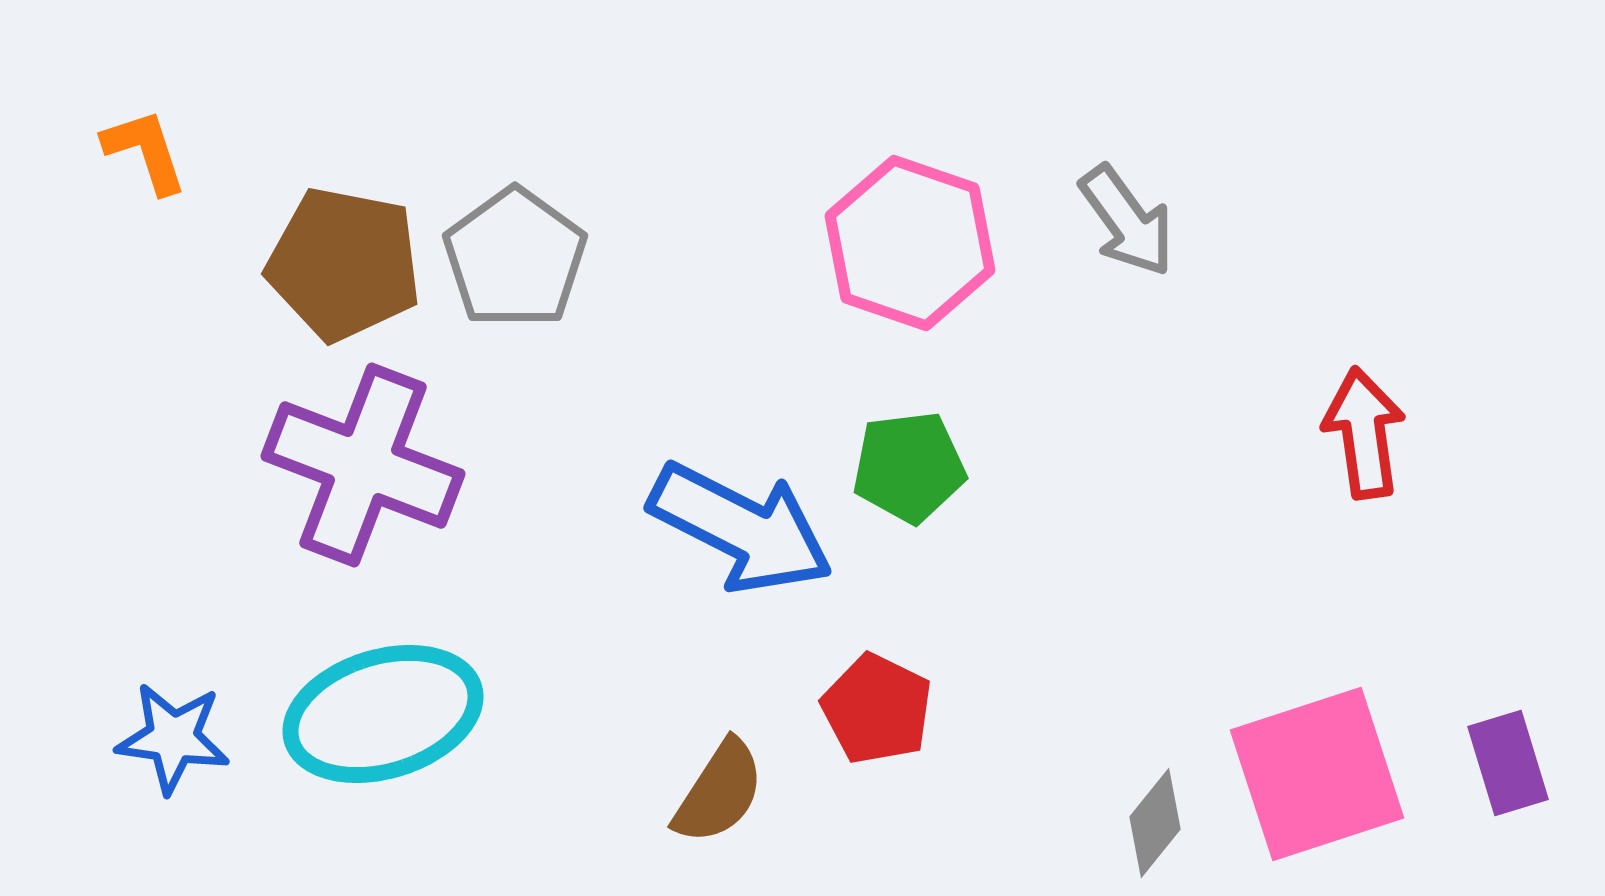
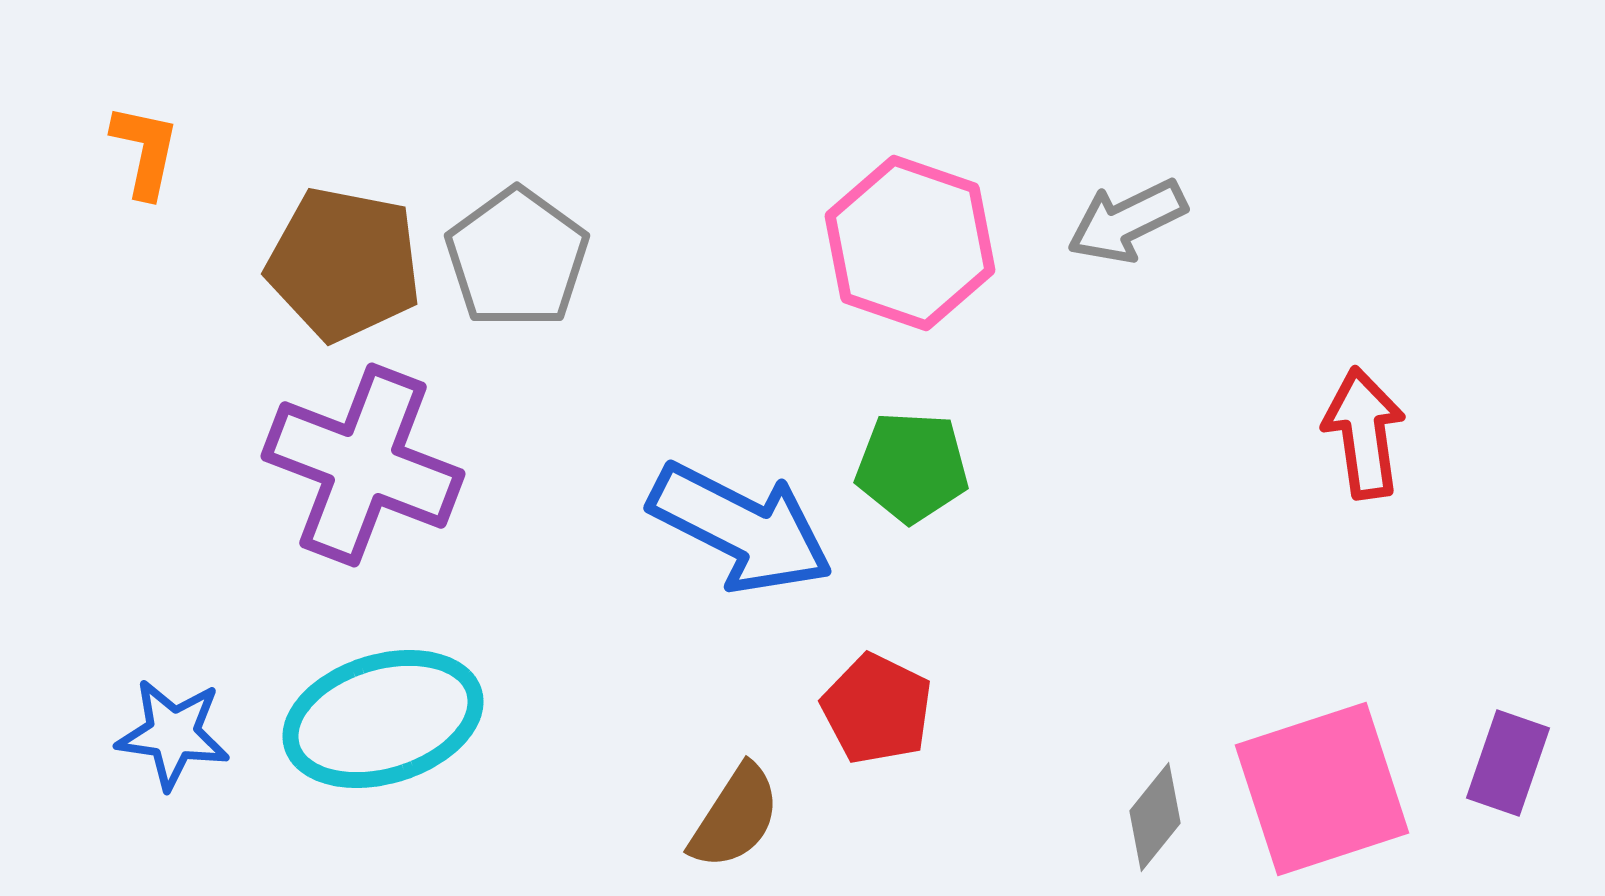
orange L-shape: rotated 30 degrees clockwise
gray arrow: rotated 100 degrees clockwise
gray pentagon: moved 2 px right
green pentagon: moved 3 px right; rotated 10 degrees clockwise
cyan ellipse: moved 5 px down
blue star: moved 4 px up
purple rectangle: rotated 36 degrees clockwise
pink square: moved 5 px right, 15 px down
brown semicircle: moved 16 px right, 25 px down
gray diamond: moved 6 px up
